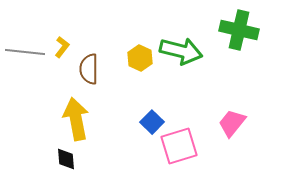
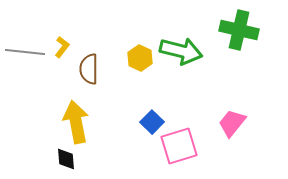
yellow arrow: moved 3 px down
